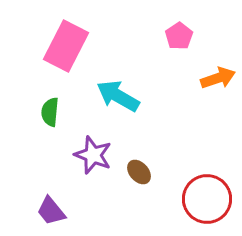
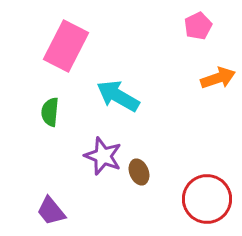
pink pentagon: moved 19 px right, 10 px up; rotated 8 degrees clockwise
purple star: moved 10 px right, 1 px down
brown ellipse: rotated 20 degrees clockwise
